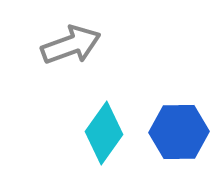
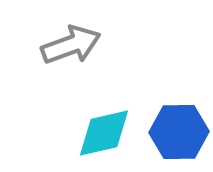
cyan diamond: rotated 42 degrees clockwise
